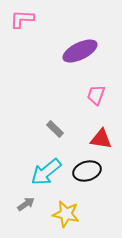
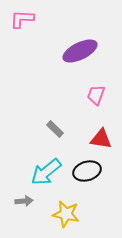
gray arrow: moved 2 px left, 3 px up; rotated 30 degrees clockwise
